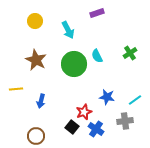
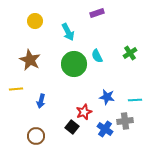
cyan arrow: moved 2 px down
brown star: moved 6 px left
cyan line: rotated 32 degrees clockwise
blue cross: moved 9 px right
